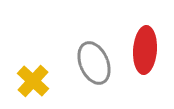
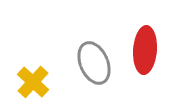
yellow cross: moved 1 px down
